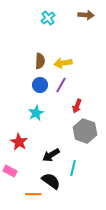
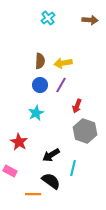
brown arrow: moved 4 px right, 5 px down
